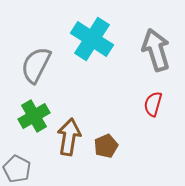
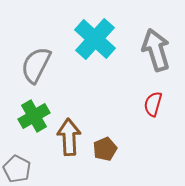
cyan cross: moved 3 px right; rotated 9 degrees clockwise
brown arrow: rotated 12 degrees counterclockwise
brown pentagon: moved 1 px left, 3 px down
